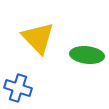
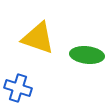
yellow triangle: rotated 27 degrees counterclockwise
